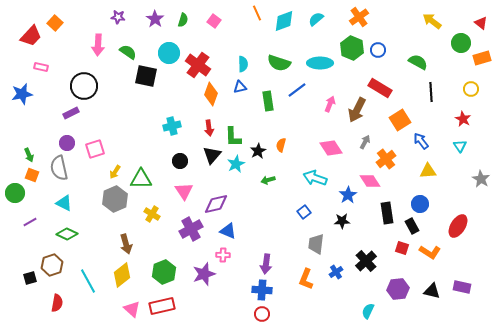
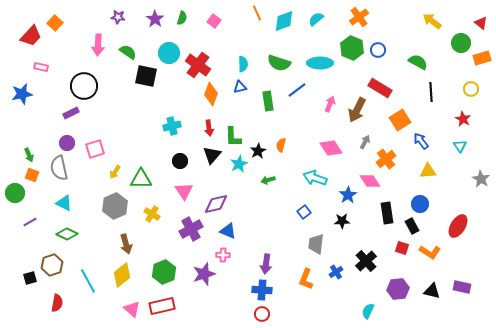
green semicircle at (183, 20): moved 1 px left, 2 px up
cyan star at (236, 164): moved 3 px right
gray hexagon at (115, 199): moved 7 px down
